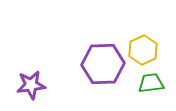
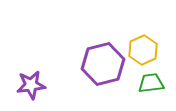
purple hexagon: rotated 12 degrees counterclockwise
